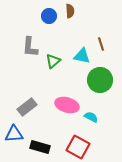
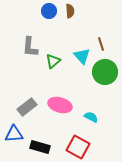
blue circle: moved 5 px up
cyan triangle: rotated 36 degrees clockwise
green circle: moved 5 px right, 8 px up
pink ellipse: moved 7 px left
